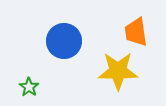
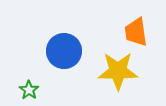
blue circle: moved 10 px down
green star: moved 3 px down
